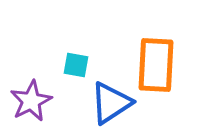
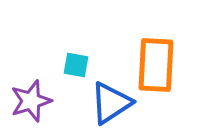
purple star: rotated 9 degrees clockwise
